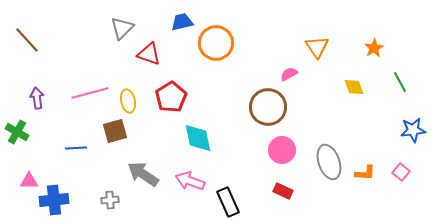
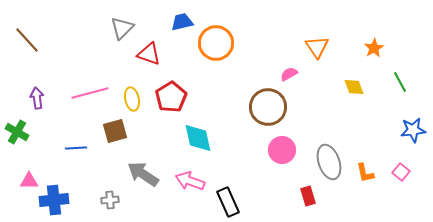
yellow ellipse: moved 4 px right, 2 px up
orange L-shape: rotated 75 degrees clockwise
red rectangle: moved 25 px right, 5 px down; rotated 48 degrees clockwise
